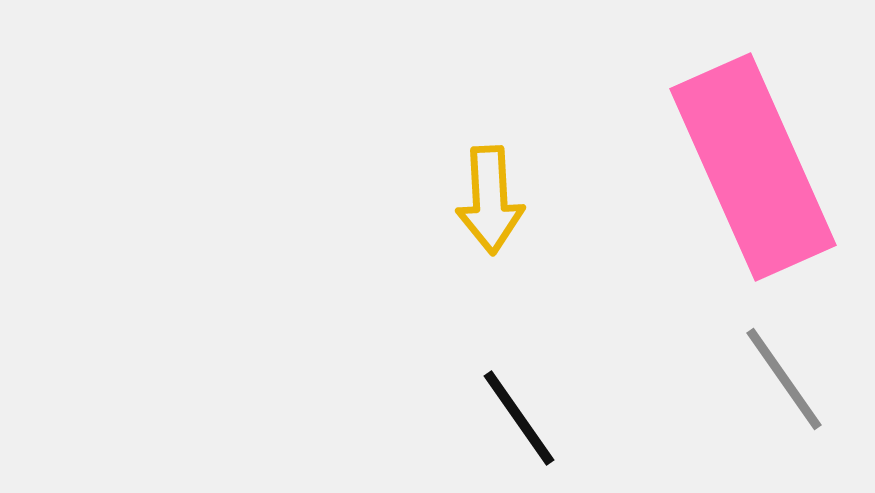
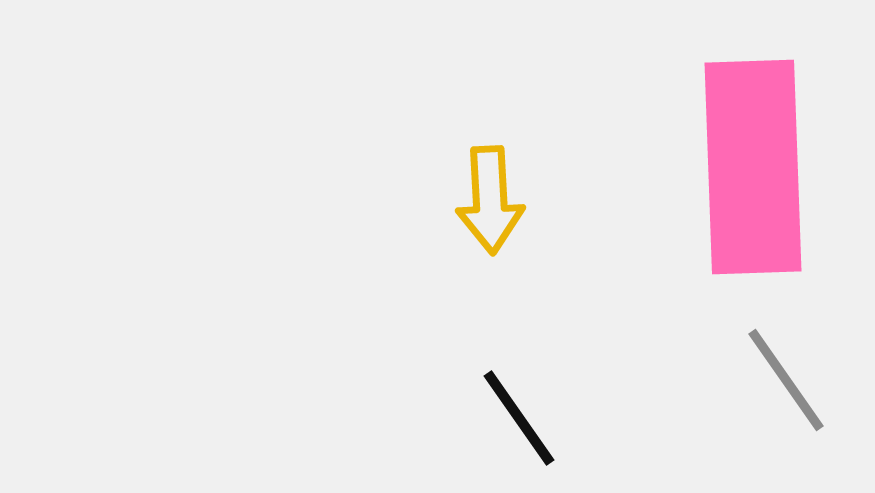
pink rectangle: rotated 22 degrees clockwise
gray line: moved 2 px right, 1 px down
